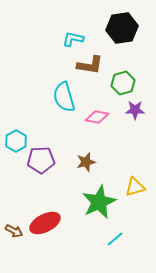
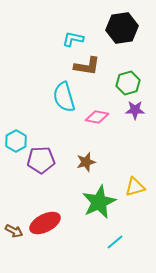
brown L-shape: moved 3 px left, 1 px down
green hexagon: moved 5 px right
cyan line: moved 3 px down
